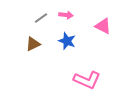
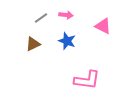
pink L-shape: rotated 16 degrees counterclockwise
